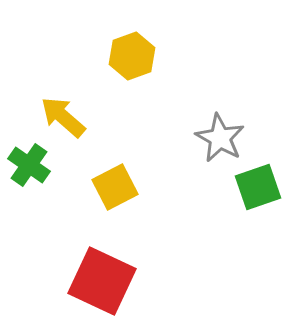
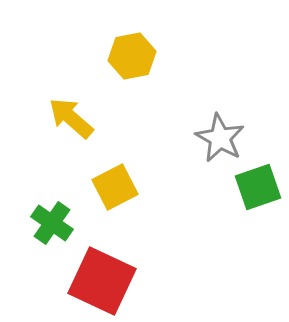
yellow hexagon: rotated 9 degrees clockwise
yellow arrow: moved 8 px right, 1 px down
green cross: moved 23 px right, 58 px down
